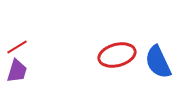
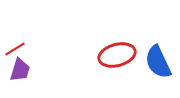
red line: moved 2 px left, 2 px down
purple trapezoid: moved 3 px right, 1 px up
